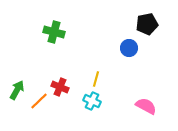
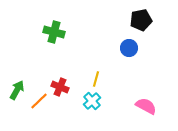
black pentagon: moved 6 px left, 4 px up
cyan cross: rotated 24 degrees clockwise
